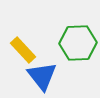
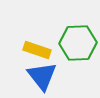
yellow rectangle: moved 14 px right; rotated 28 degrees counterclockwise
